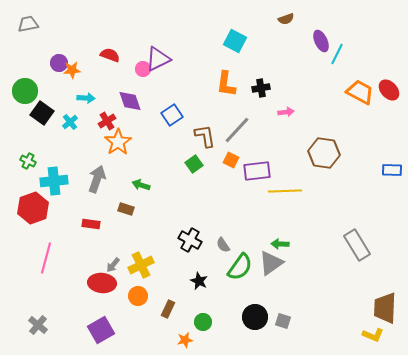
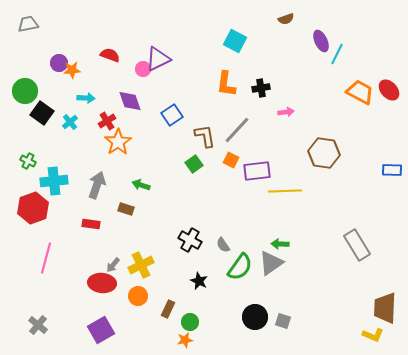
gray arrow at (97, 179): moved 6 px down
green circle at (203, 322): moved 13 px left
